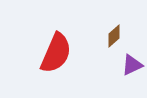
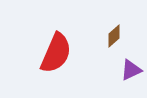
purple triangle: moved 1 px left, 5 px down
